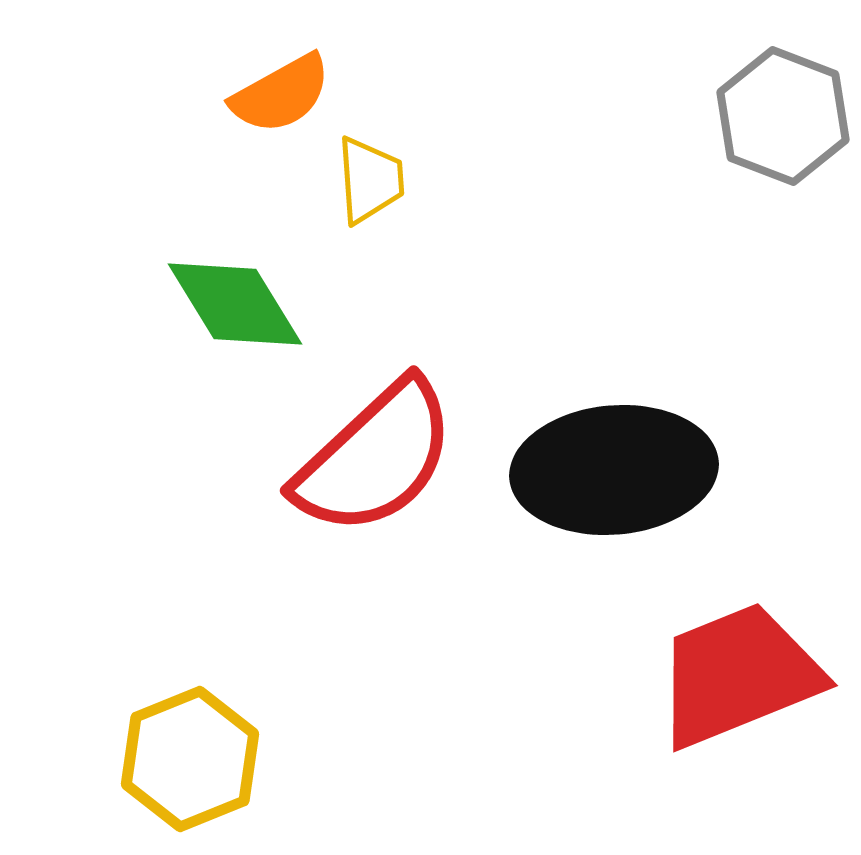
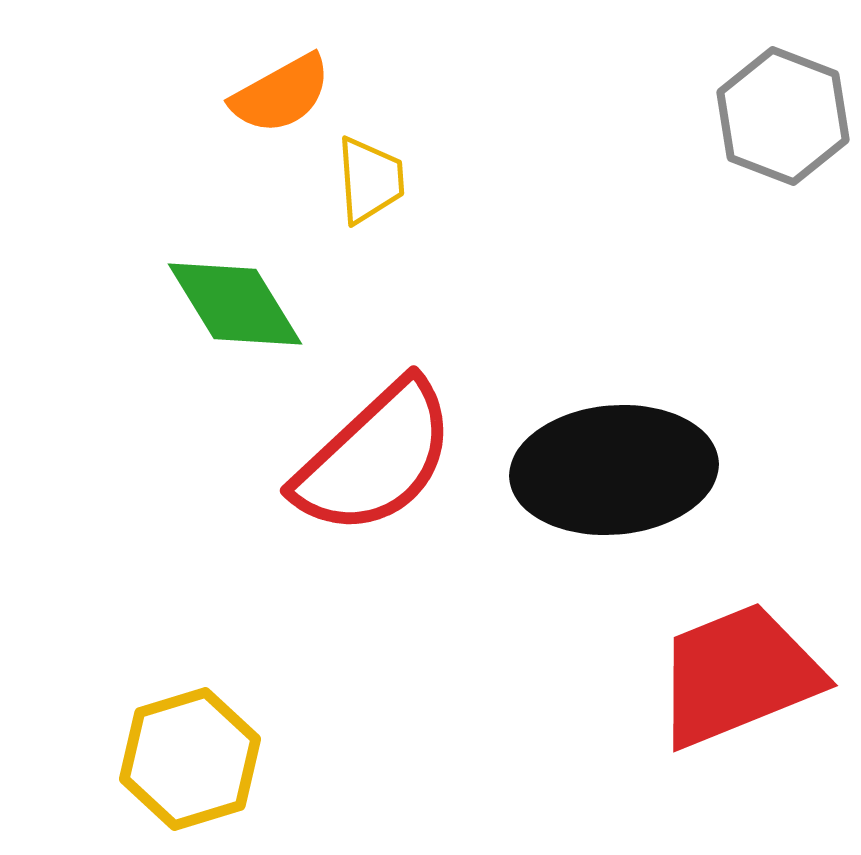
yellow hexagon: rotated 5 degrees clockwise
